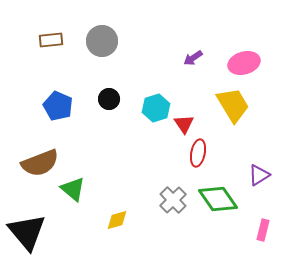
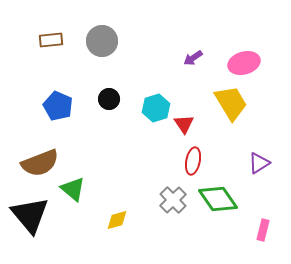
yellow trapezoid: moved 2 px left, 2 px up
red ellipse: moved 5 px left, 8 px down
purple triangle: moved 12 px up
black triangle: moved 3 px right, 17 px up
